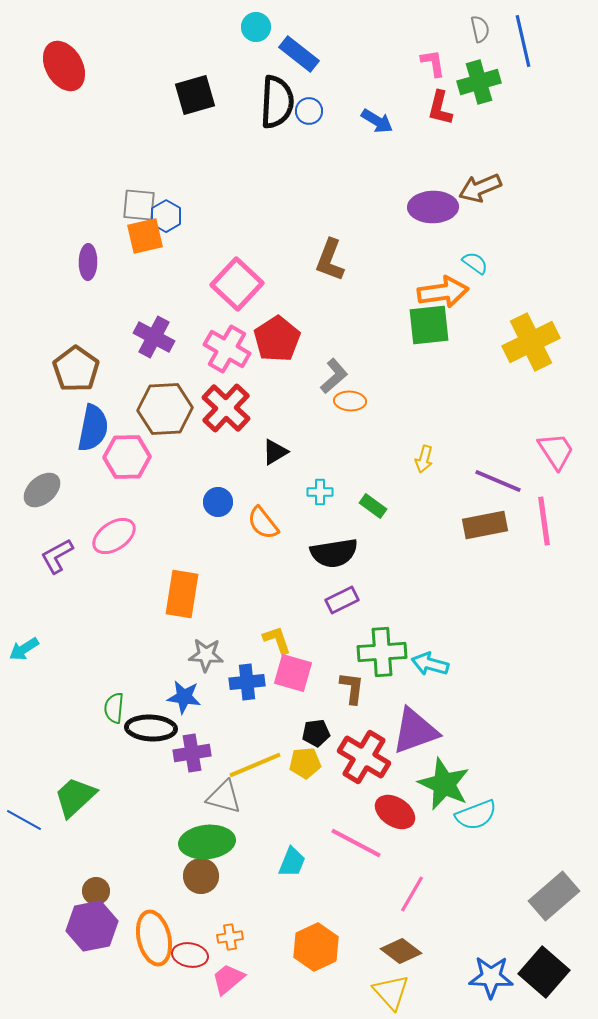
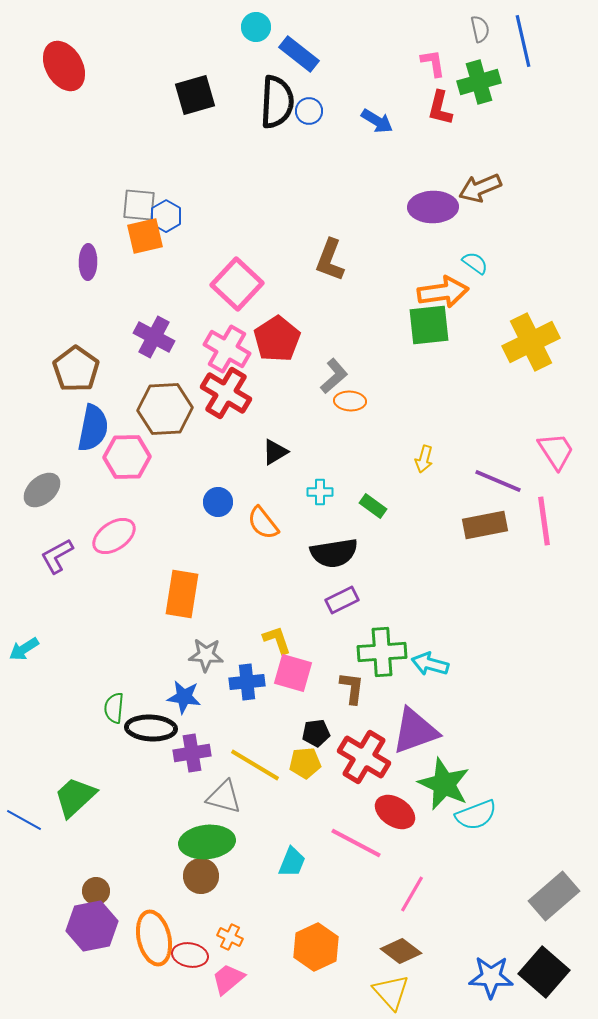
red cross at (226, 408): moved 15 px up; rotated 12 degrees counterclockwise
yellow line at (255, 765): rotated 54 degrees clockwise
orange cross at (230, 937): rotated 35 degrees clockwise
